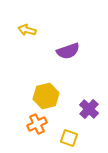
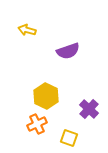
yellow hexagon: rotated 20 degrees counterclockwise
